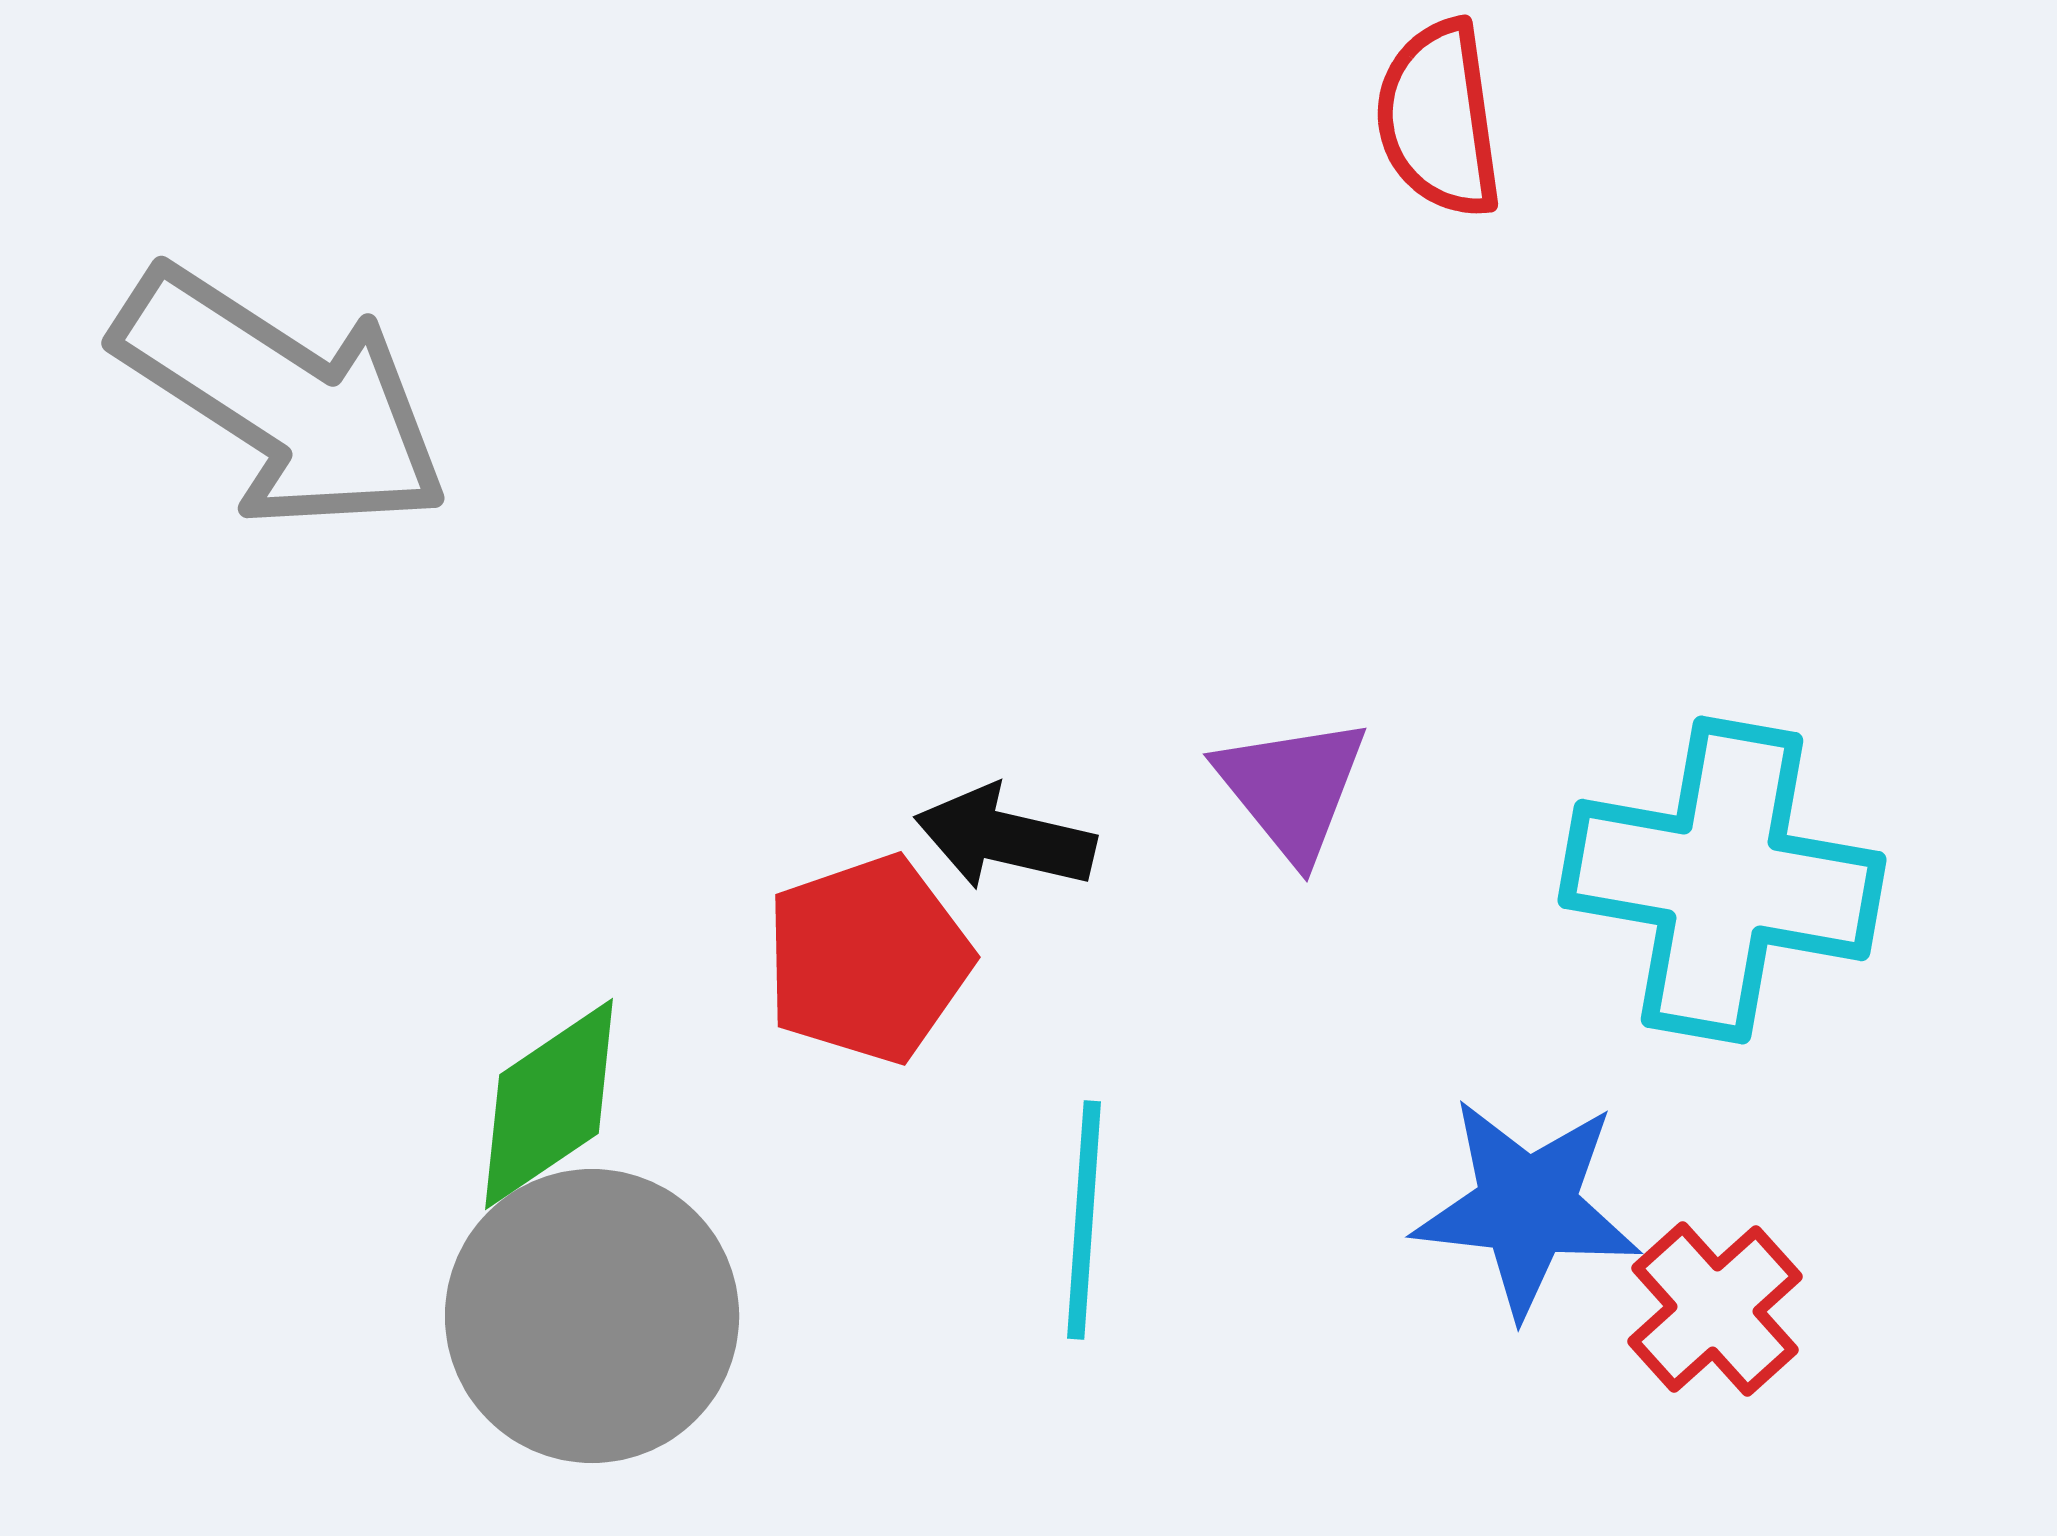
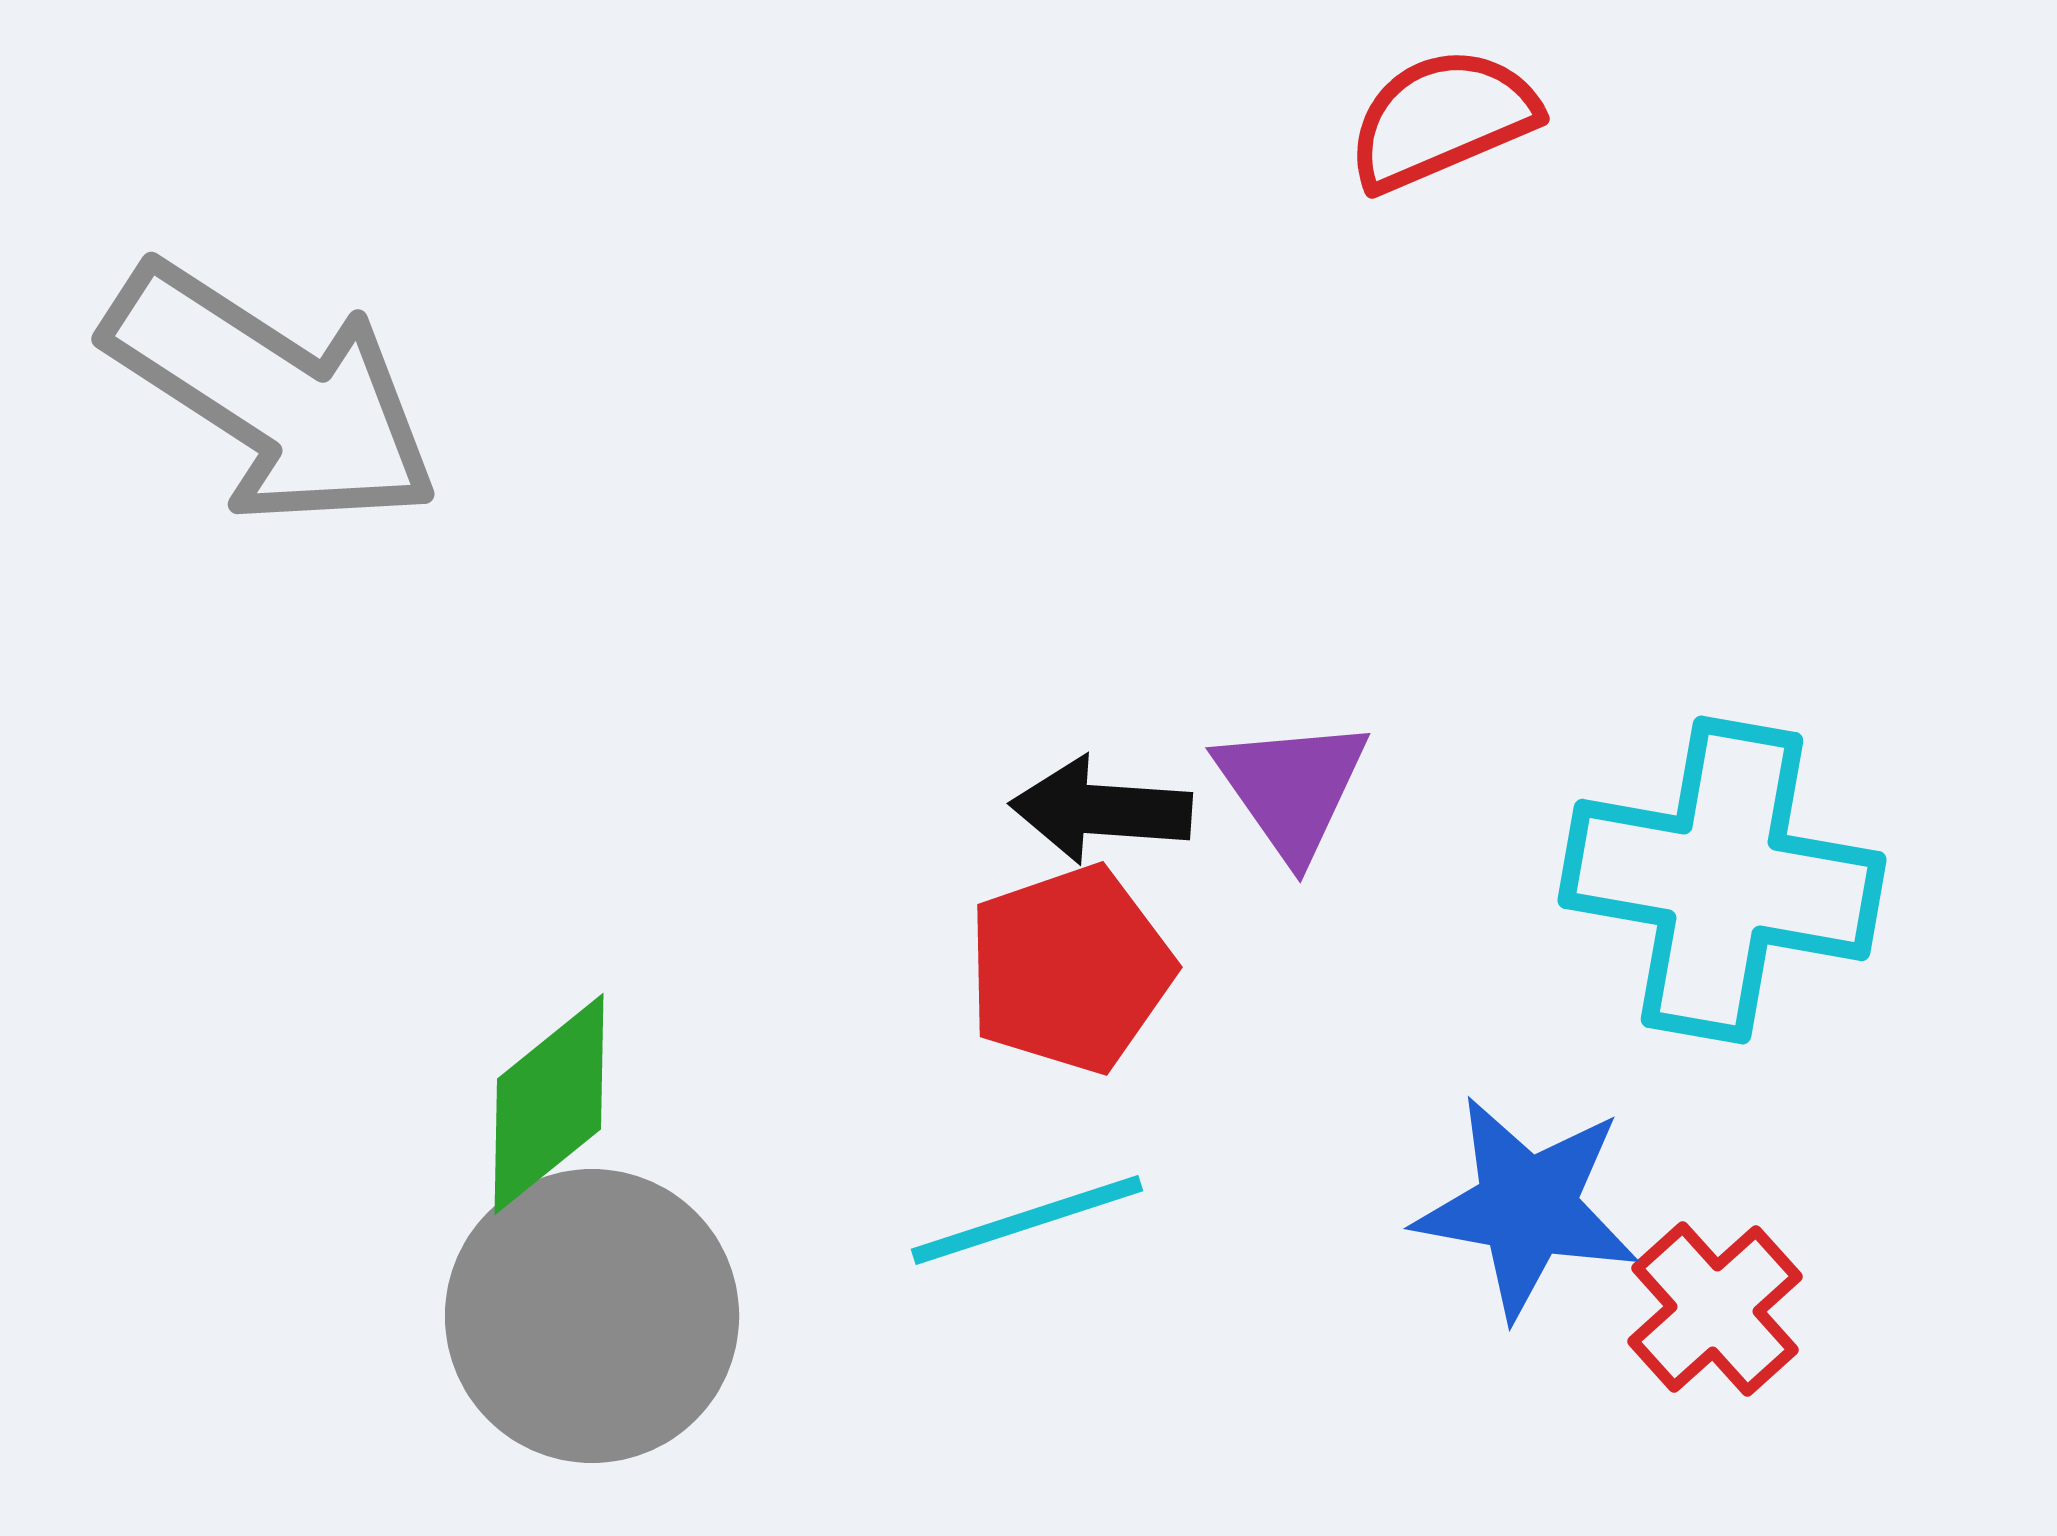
red semicircle: moved 3 px right; rotated 75 degrees clockwise
gray arrow: moved 10 px left, 4 px up
purple triangle: rotated 4 degrees clockwise
black arrow: moved 96 px right, 28 px up; rotated 9 degrees counterclockwise
red pentagon: moved 202 px right, 10 px down
green diamond: rotated 5 degrees counterclockwise
blue star: rotated 4 degrees clockwise
cyan line: moved 57 px left; rotated 68 degrees clockwise
